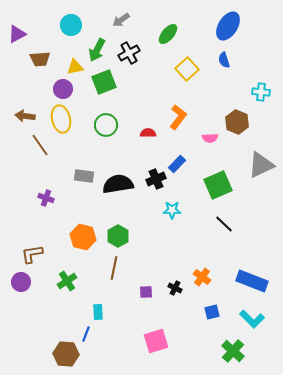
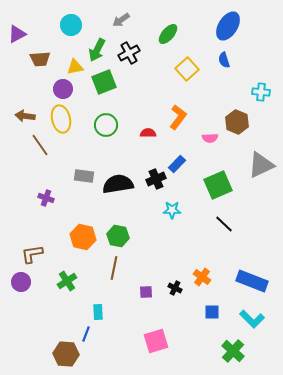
green hexagon at (118, 236): rotated 20 degrees counterclockwise
blue square at (212, 312): rotated 14 degrees clockwise
